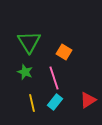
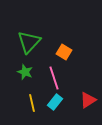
green triangle: rotated 15 degrees clockwise
